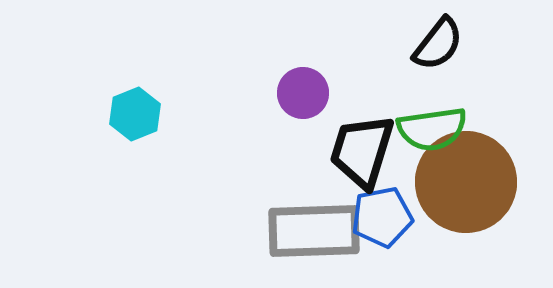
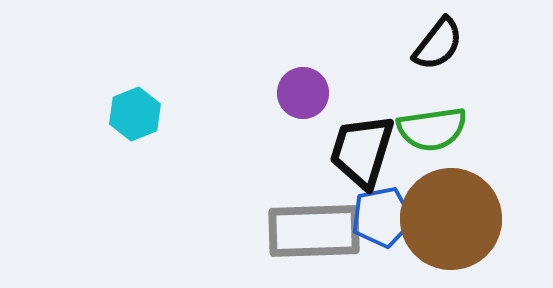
brown circle: moved 15 px left, 37 px down
